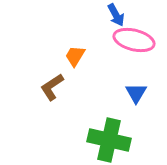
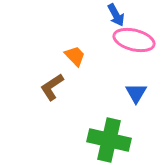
orange trapezoid: rotated 105 degrees clockwise
